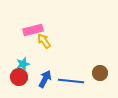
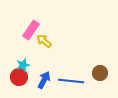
pink rectangle: moved 2 px left; rotated 42 degrees counterclockwise
yellow arrow: rotated 14 degrees counterclockwise
cyan star: moved 1 px down
blue arrow: moved 1 px left, 1 px down
